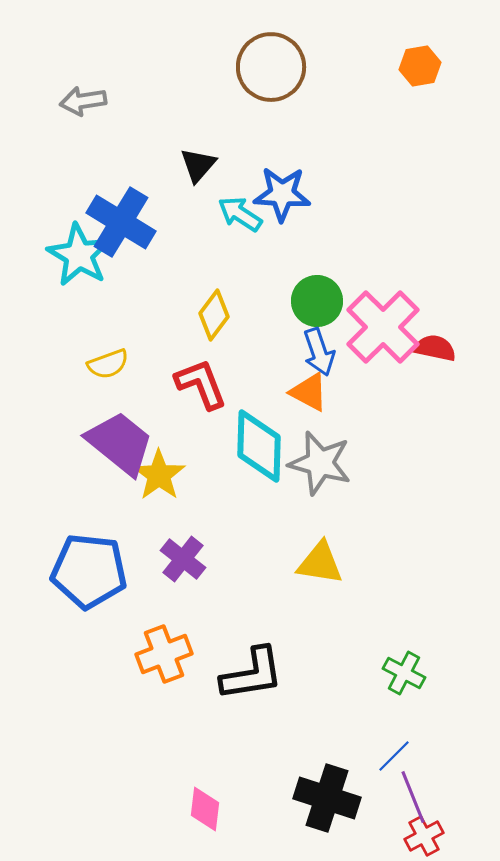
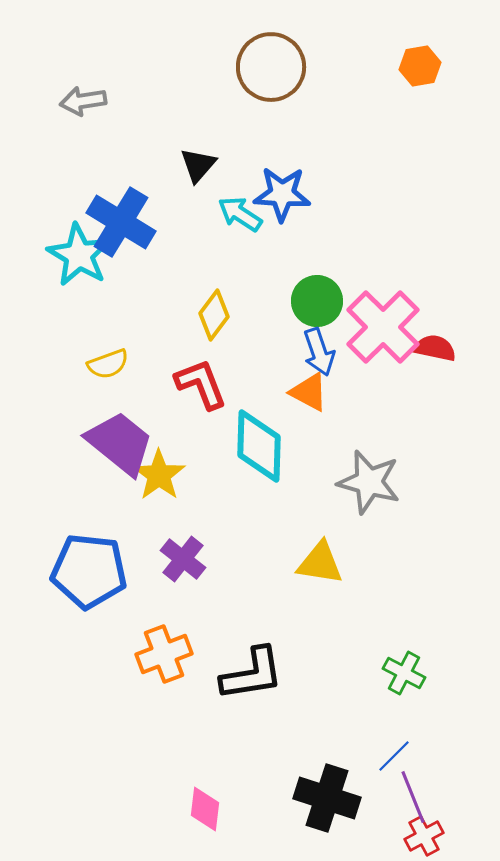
gray star: moved 49 px right, 19 px down
